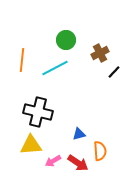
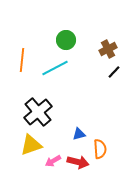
brown cross: moved 8 px right, 4 px up
black cross: rotated 36 degrees clockwise
yellow triangle: rotated 15 degrees counterclockwise
orange semicircle: moved 2 px up
red arrow: moved 1 px up; rotated 20 degrees counterclockwise
